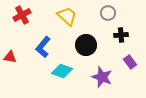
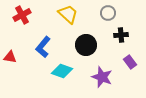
yellow trapezoid: moved 1 px right, 2 px up
